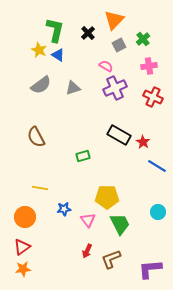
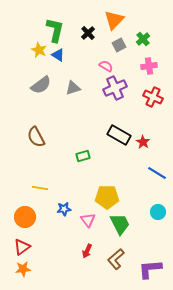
blue line: moved 7 px down
brown L-shape: moved 5 px right; rotated 20 degrees counterclockwise
